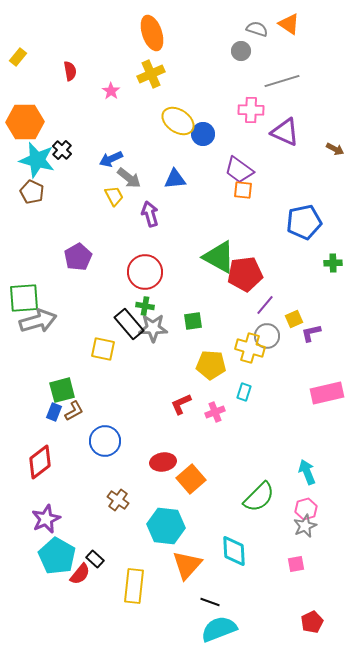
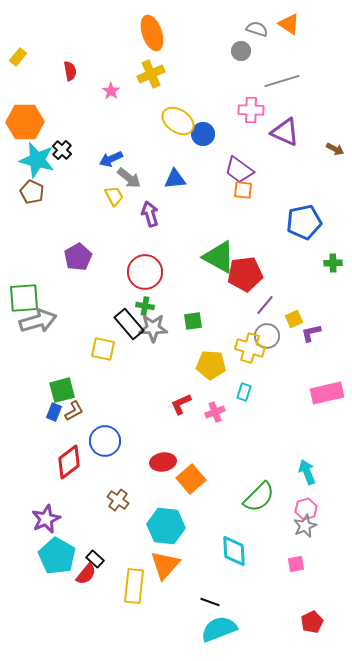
red diamond at (40, 462): moved 29 px right
orange triangle at (187, 565): moved 22 px left
red semicircle at (80, 574): moved 6 px right
